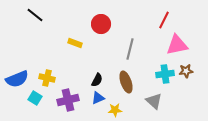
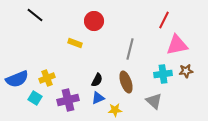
red circle: moved 7 px left, 3 px up
cyan cross: moved 2 px left
yellow cross: rotated 35 degrees counterclockwise
